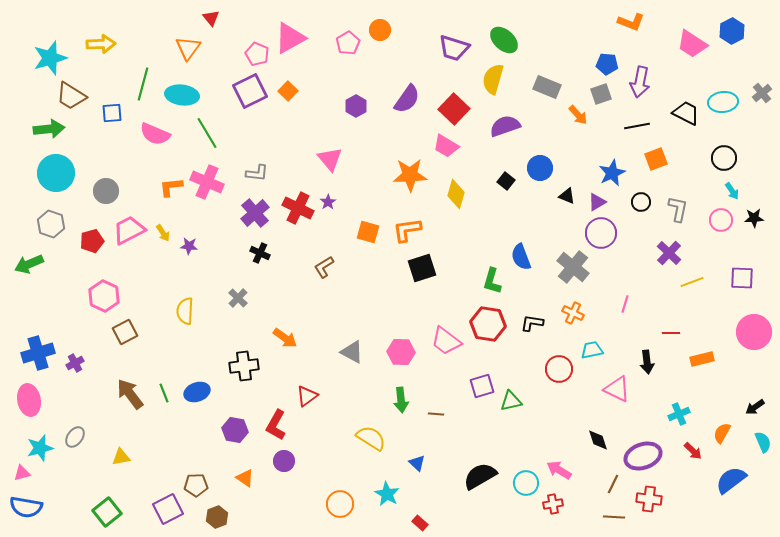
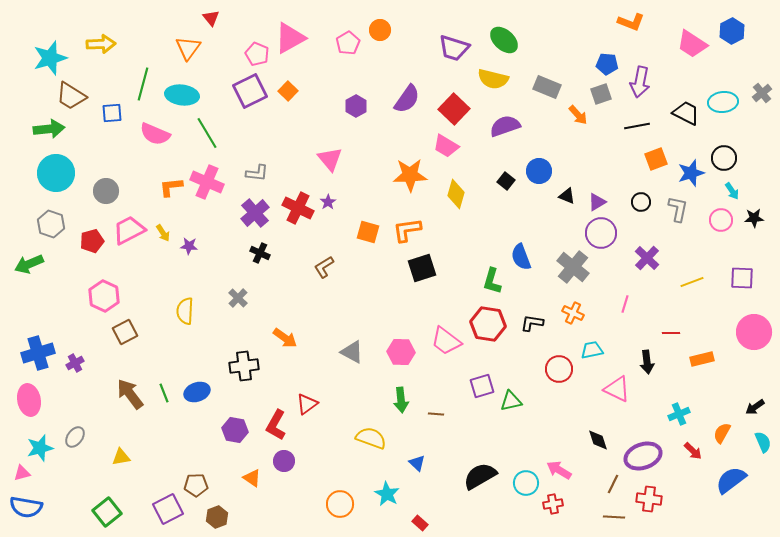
yellow semicircle at (493, 79): rotated 92 degrees counterclockwise
blue circle at (540, 168): moved 1 px left, 3 px down
blue star at (612, 173): moved 79 px right; rotated 8 degrees clockwise
purple cross at (669, 253): moved 22 px left, 5 px down
red triangle at (307, 396): moved 8 px down
yellow semicircle at (371, 438): rotated 12 degrees counterclockwise
orange triangle at (245, 478): moved 7 px right
